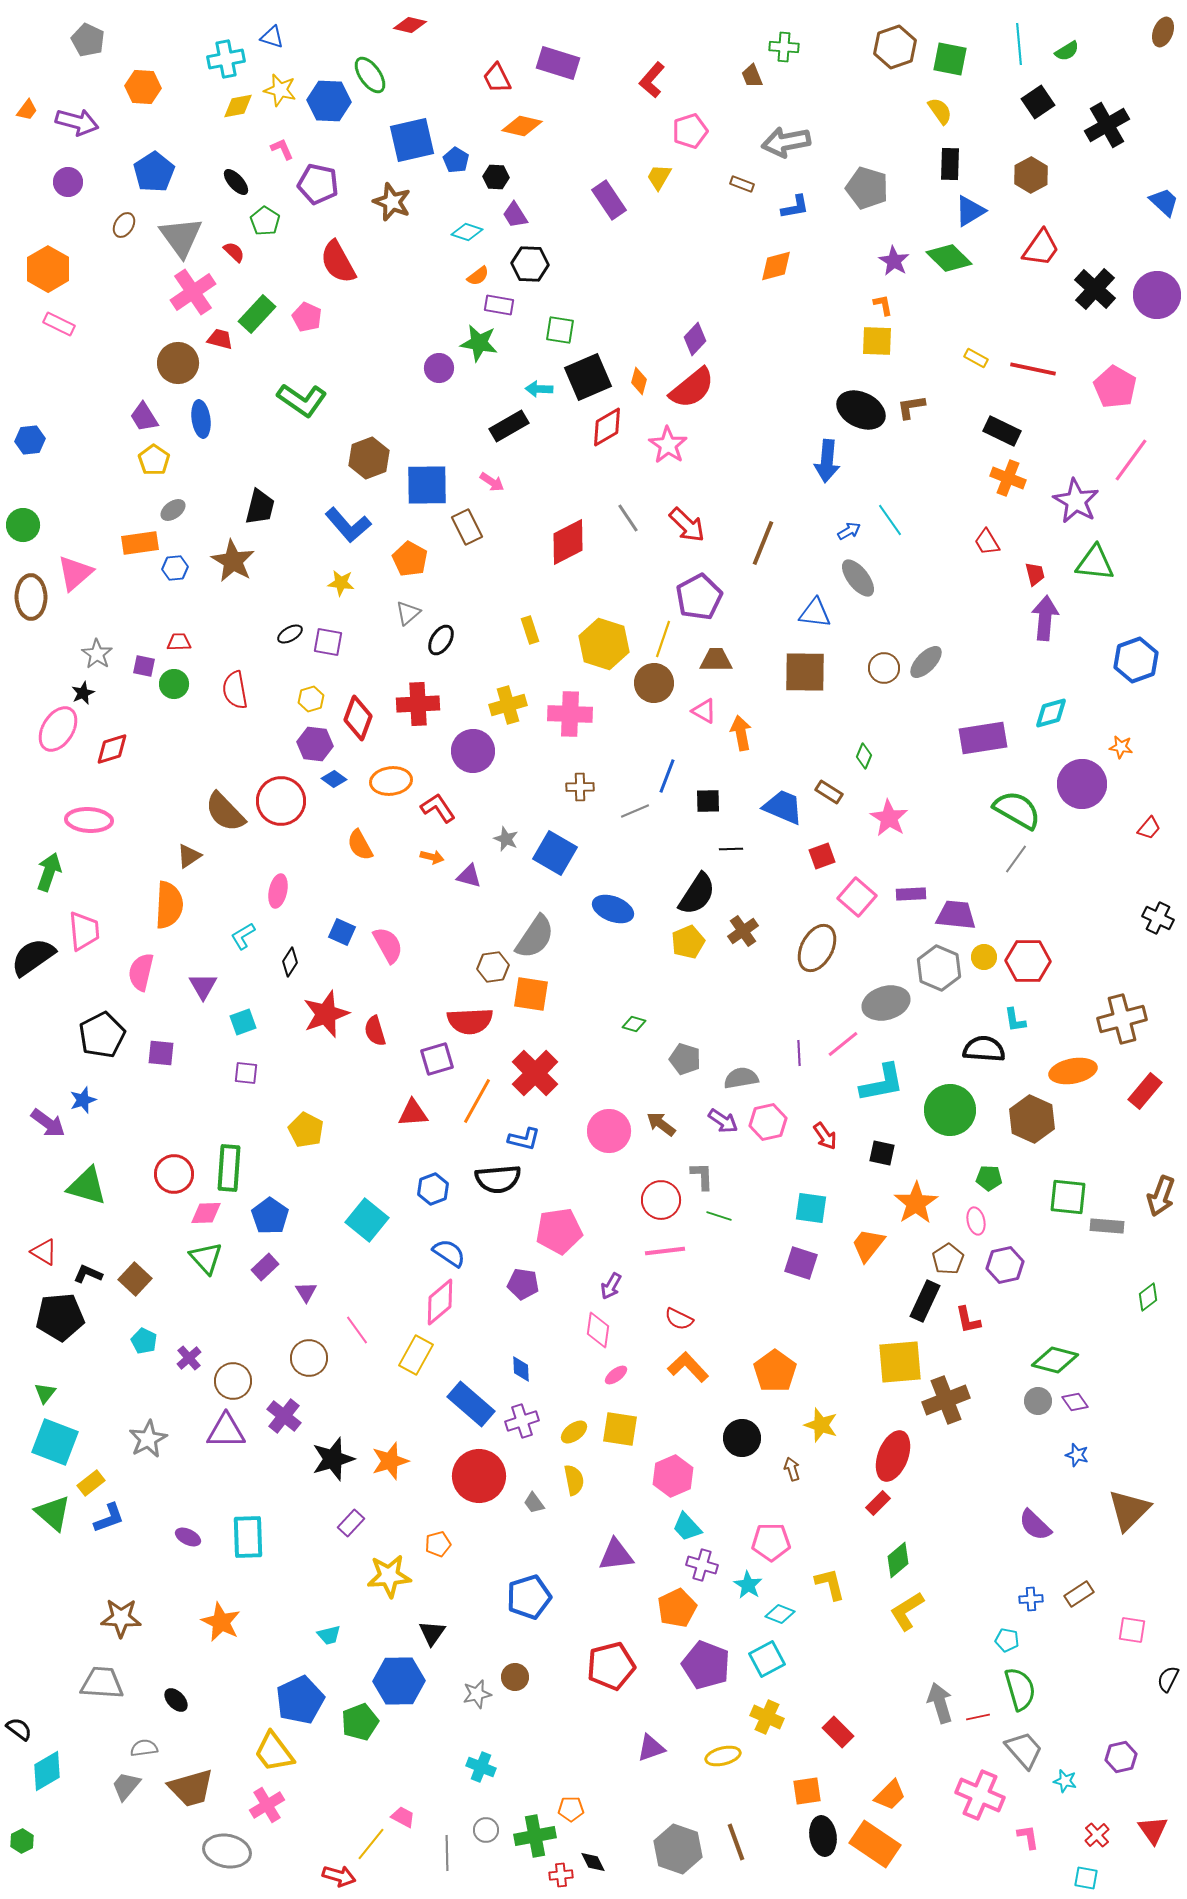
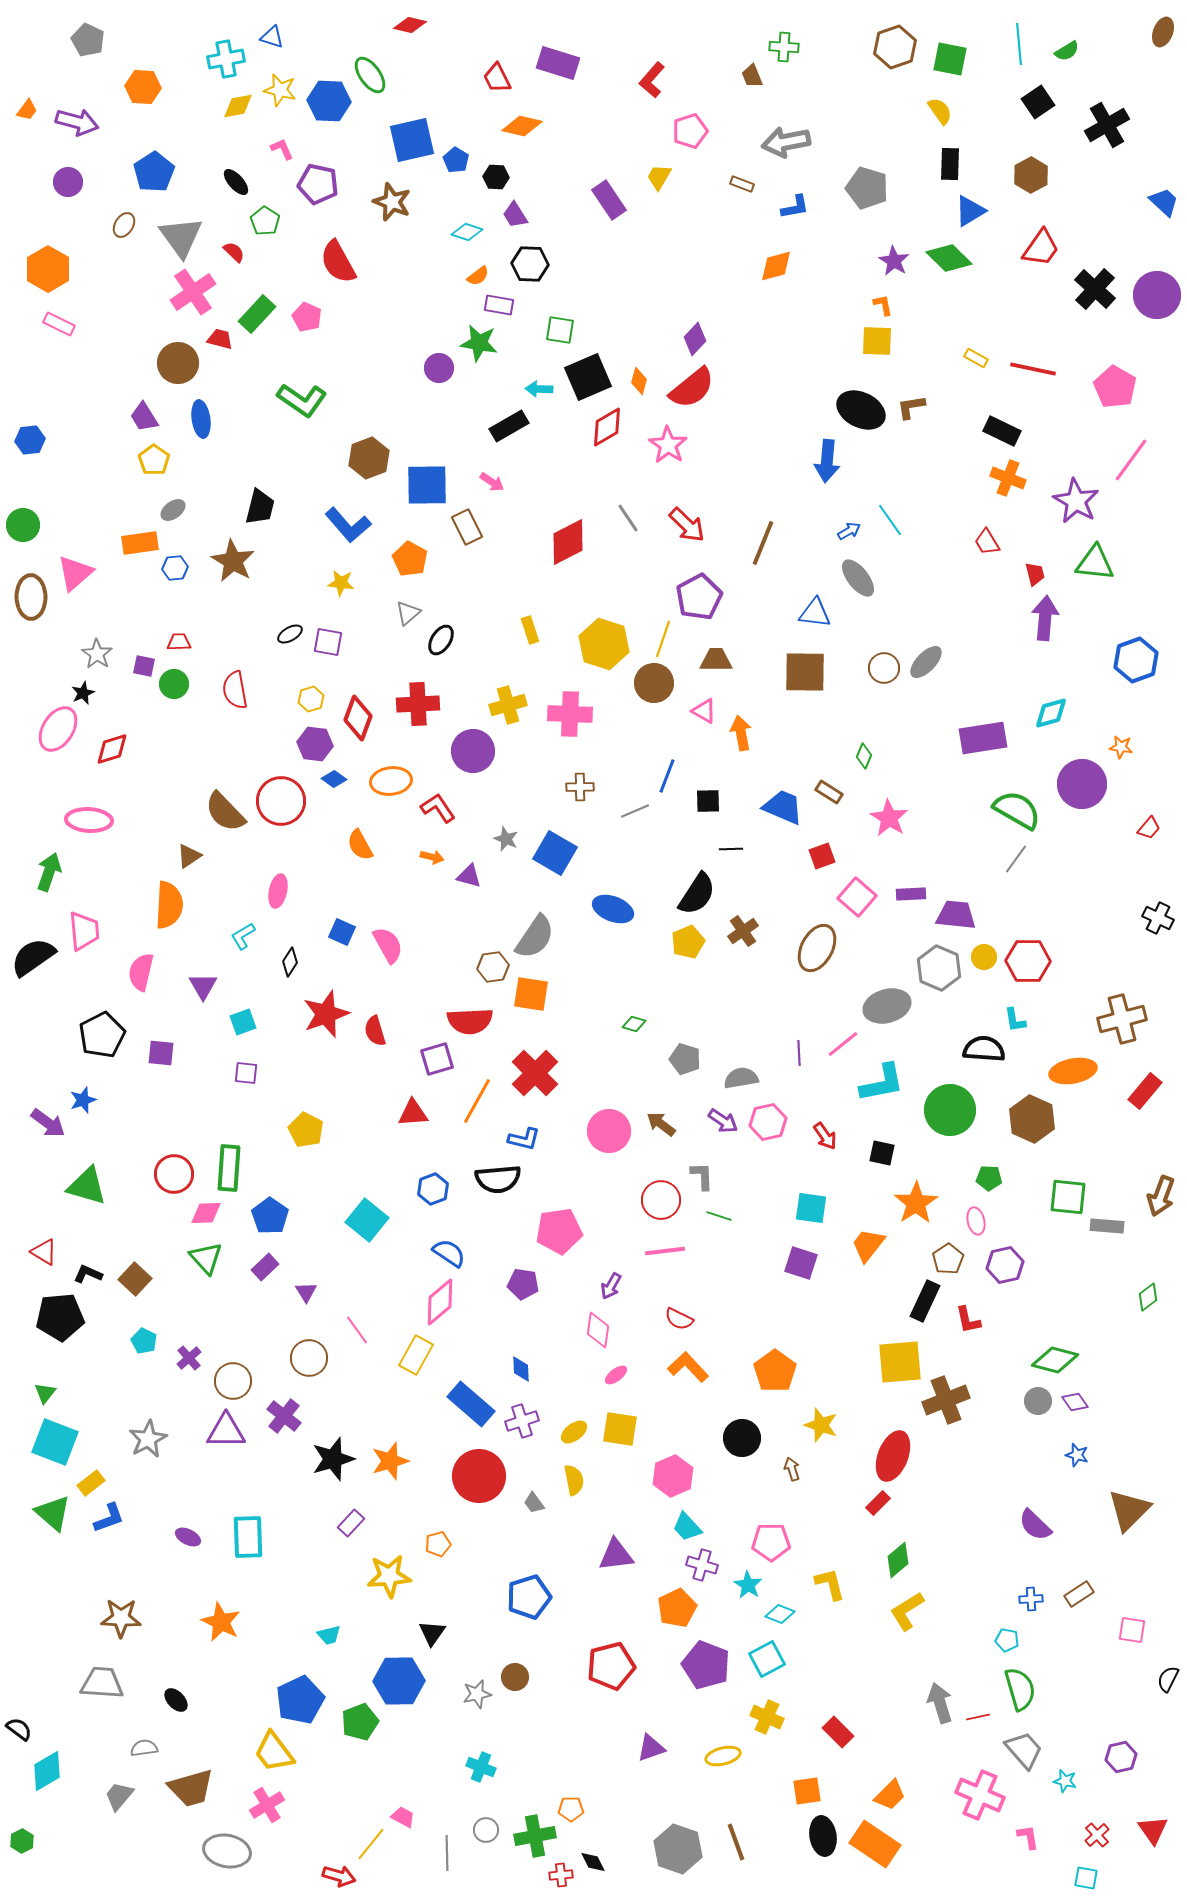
gray ellipse at (886, 1003): moved 1 px right, 3 px down
gray trapezoid at (126, 1786): moved 7 px left, 10 px down
